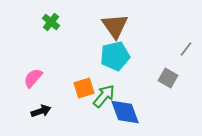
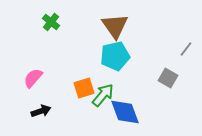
green arrow: moved 1 px left, 1 px up
